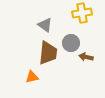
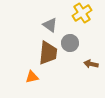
yellow cross: rotated 24 degrees counterclockwise
gray triangle: moved 5 px right
gray circle: moved 1 px left
brown arrow: moved 5 px right, 7 px down
